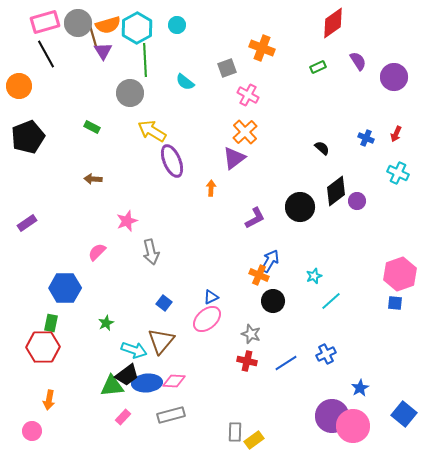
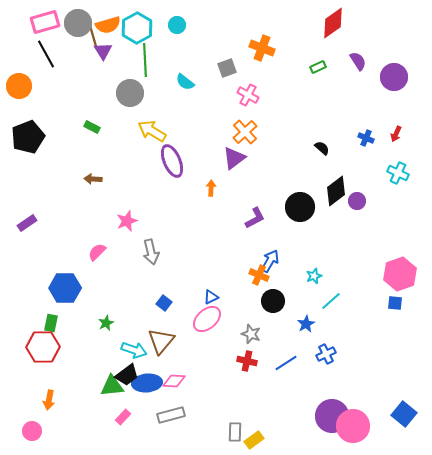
blue star at (360, 388): moved 54 px left, 64 px up
